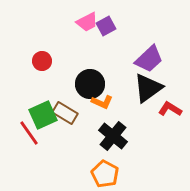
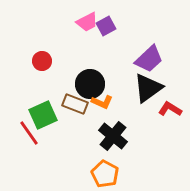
brown rectangle: moved 10 px right, 9 px up; rotated 10 degrees counterclockwise
